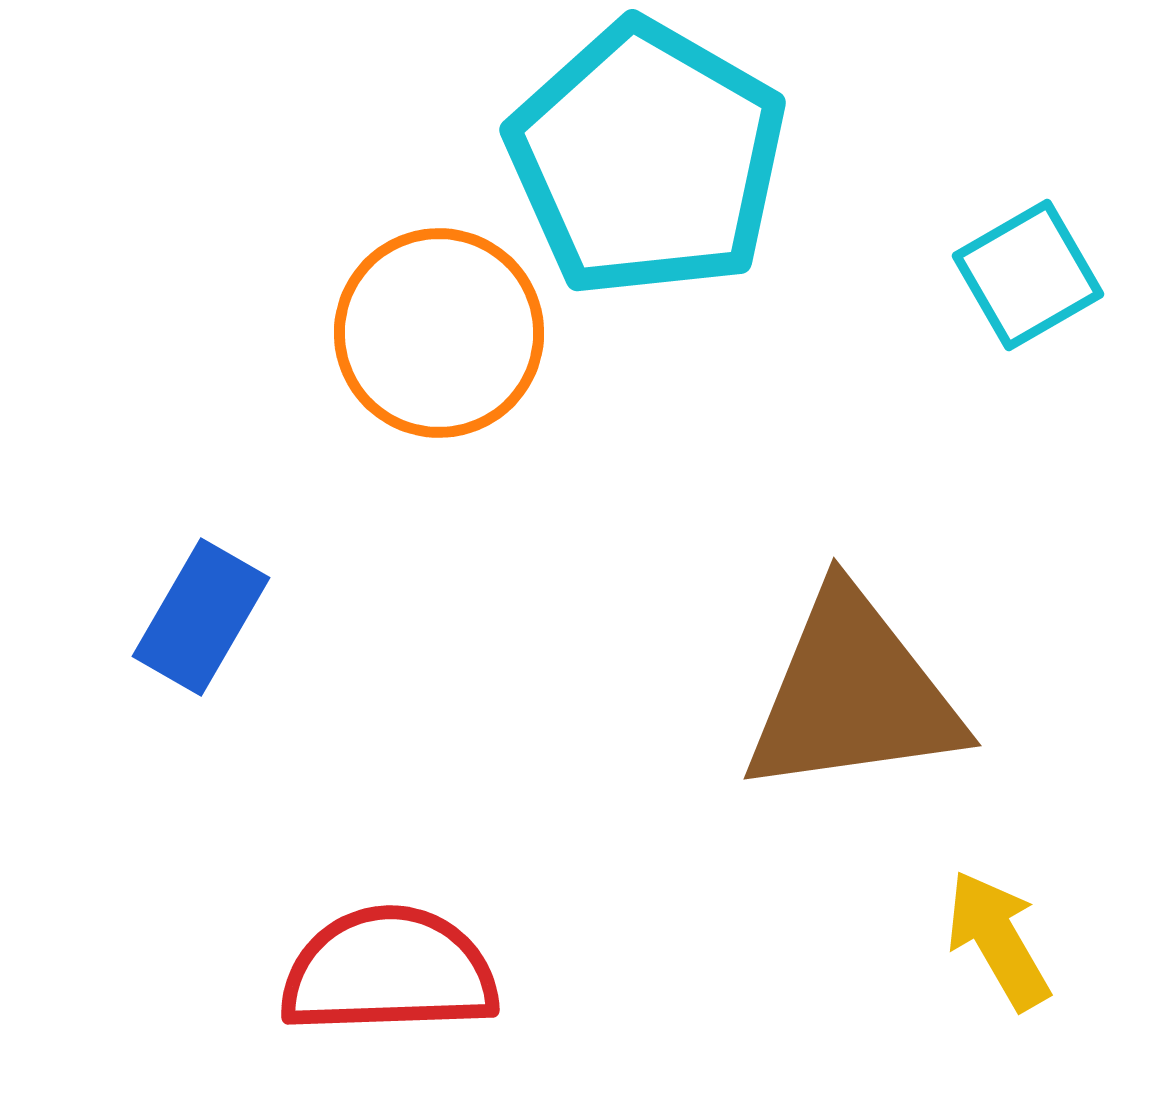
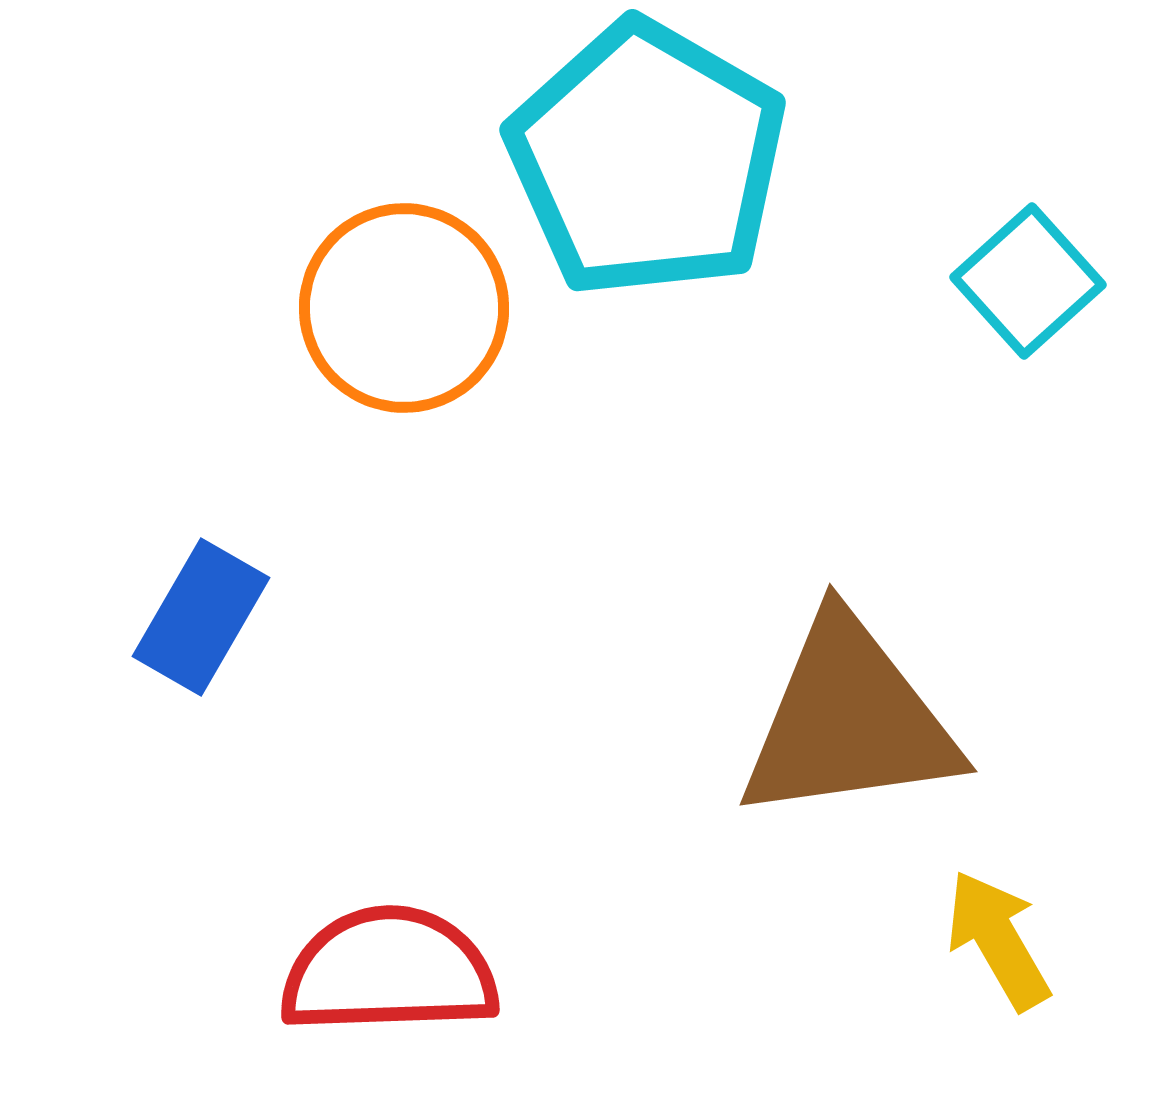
cyan square: moved 6 px down; rotated 12 degrees counterclockwise
orange circle: moved 35 px left, 25 px up
brown triangle: moved 4 px left, 26 px down
